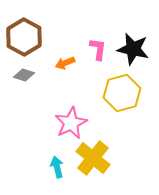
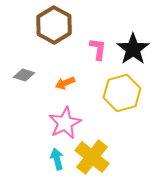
brown hexagon: moved 30 px right, 12 px up
black star: rotated 24 degrees clockwise
orange arrow: moved 20 px down
pink star: moved 6 px left
yellow cross: moved 1 px left, 1 px up
cyan arrow: moved 8 px up
